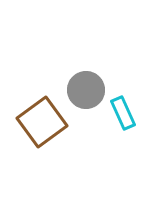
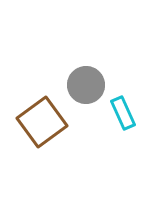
gray circle: moved 5 px up
